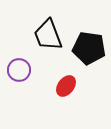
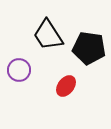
black trapezoid: rotated 12 degrees counterclockwise
